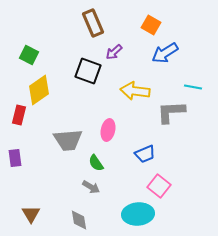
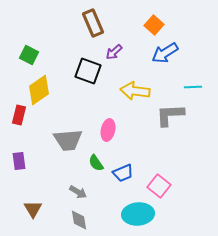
orange square: moved 3 px right; rotated 12 degrees clockwise
cyan line: rotated 12 degrees counterclockwise
gray L-shape: moved 1 px left, 3 px down
blue trapezoid: moved 22 px left, 19 px down
purple rectangle: moved 4 px right, 3 px down
gray arrow: moved 13 px left, 5 px down
brown triangle: moved 2 px right, 5 px up
